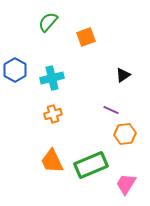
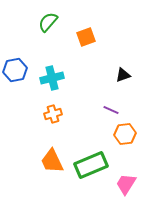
blue hexagon: rotated 20 degrees clockwise
black triangle: rotated 14 degrees clockwise
